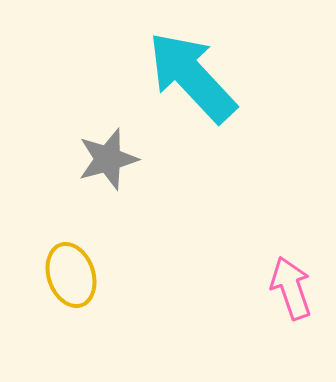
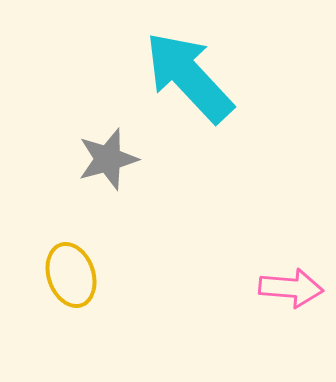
cyan arrow: moved 3 px left
pink arrow: rotated 114 degrees clockwise
